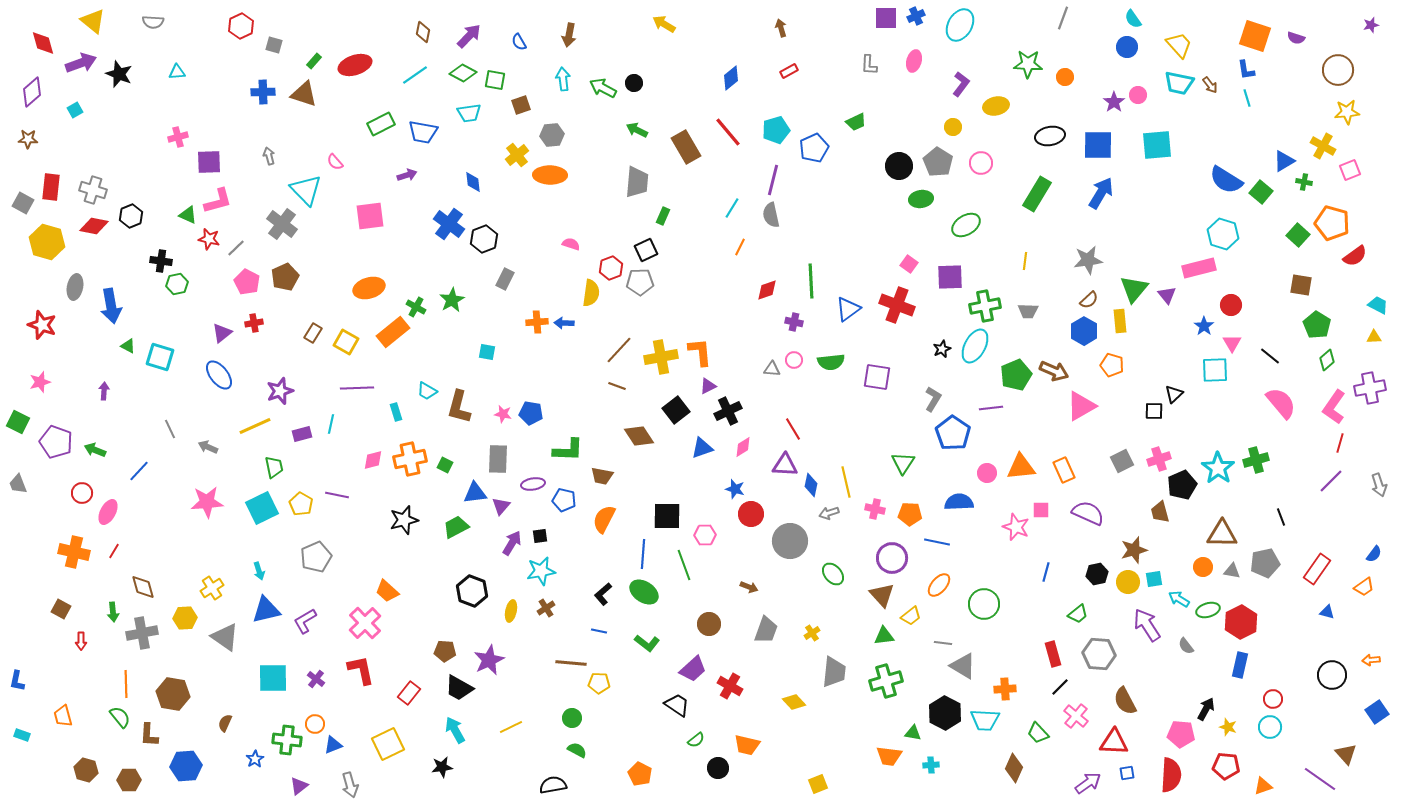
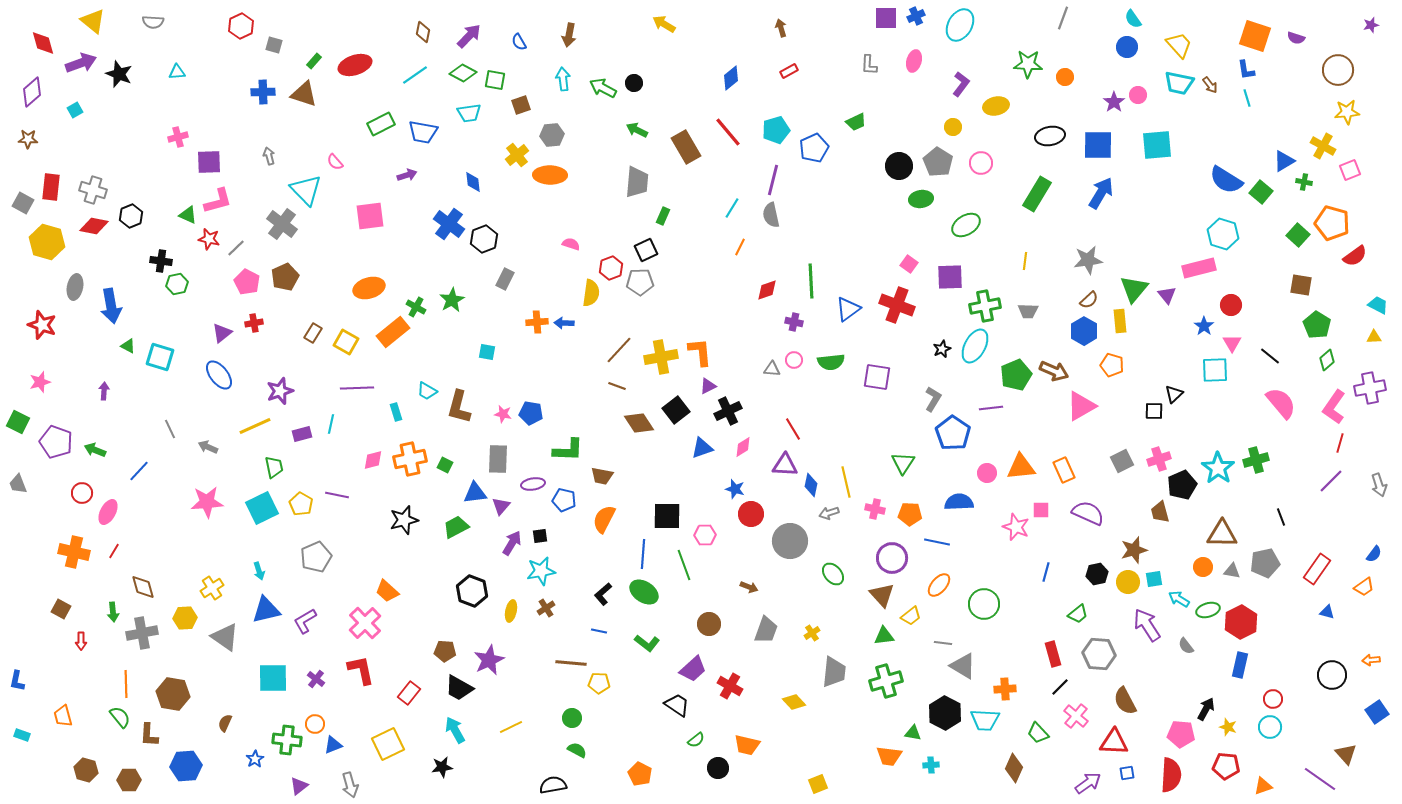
brown diamond at (639, 436): moved 13 px up
